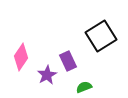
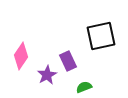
black square: rotated 20 degrees clockwise
pink diamond: moved 1 px up
